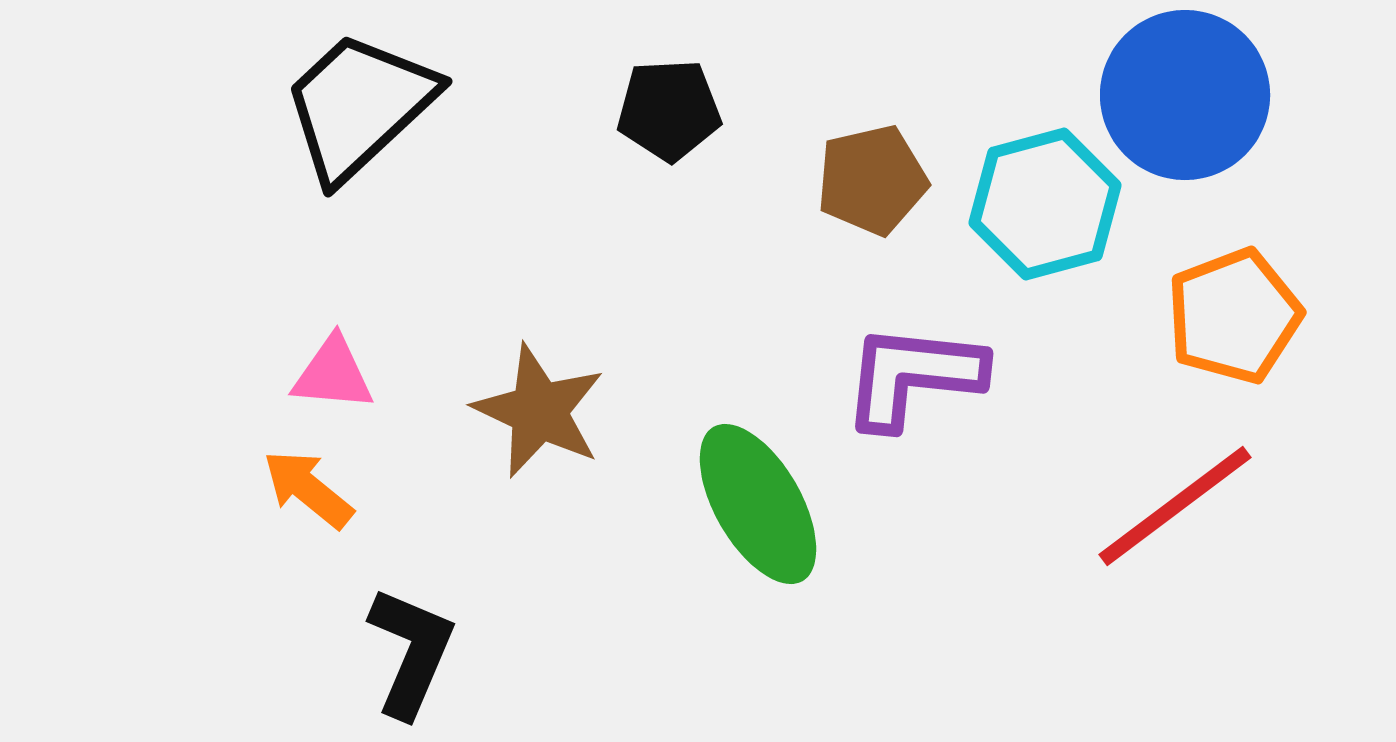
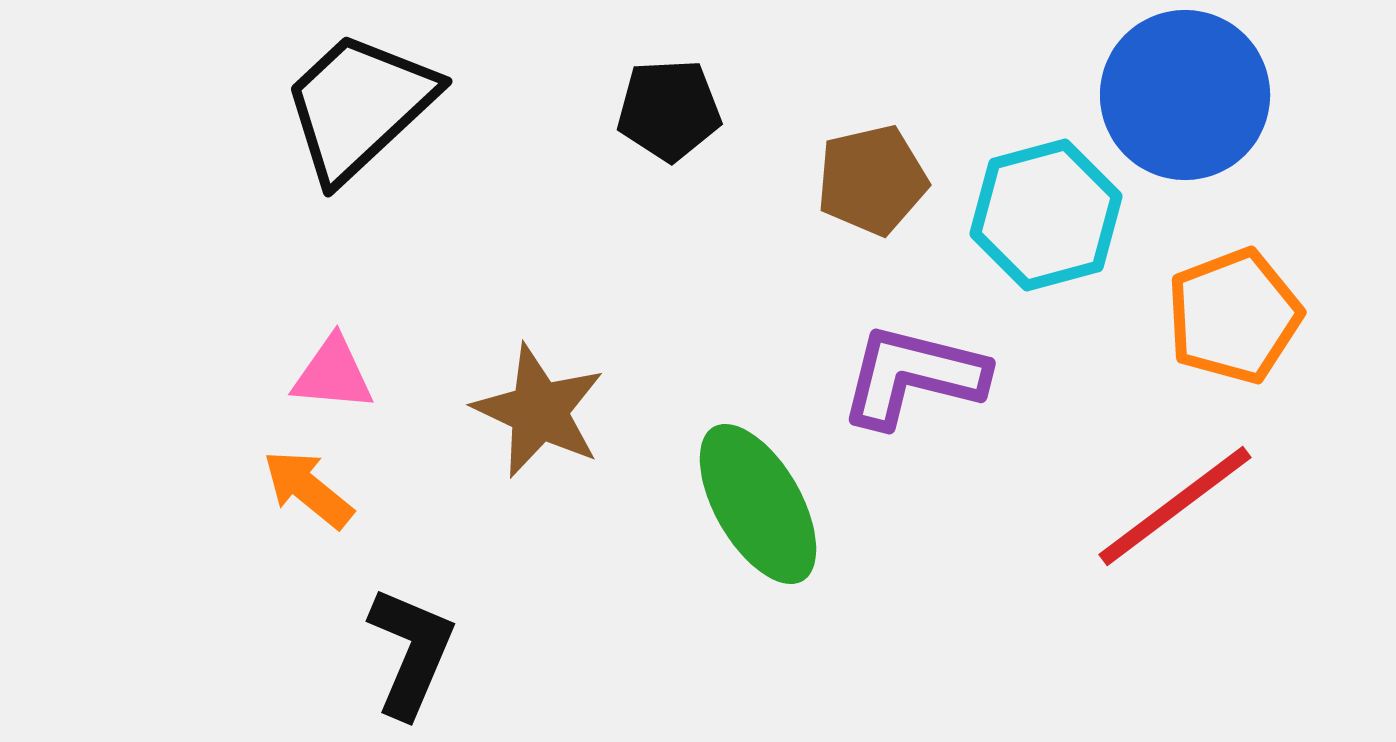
cyan hexagon: moved 1 px right, 11 px down
purple L-shape: rotated 8 degrees clockwise
